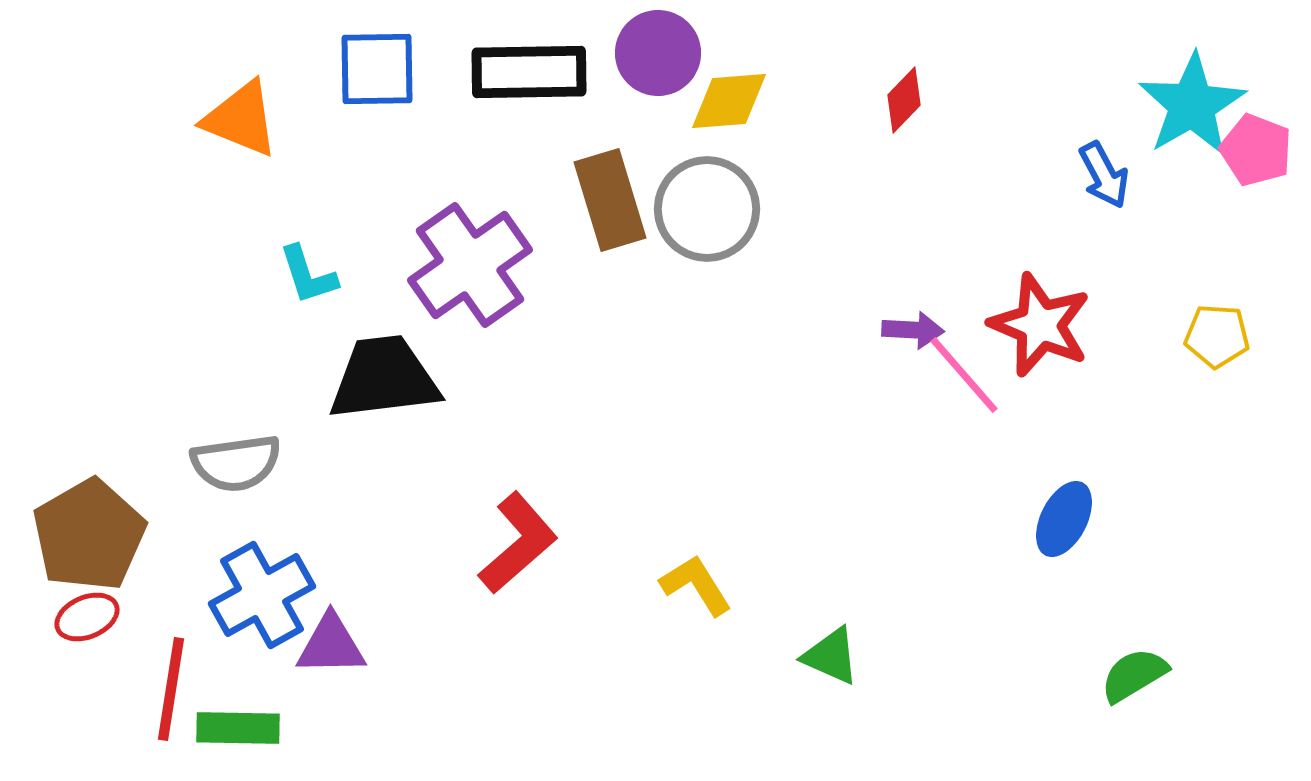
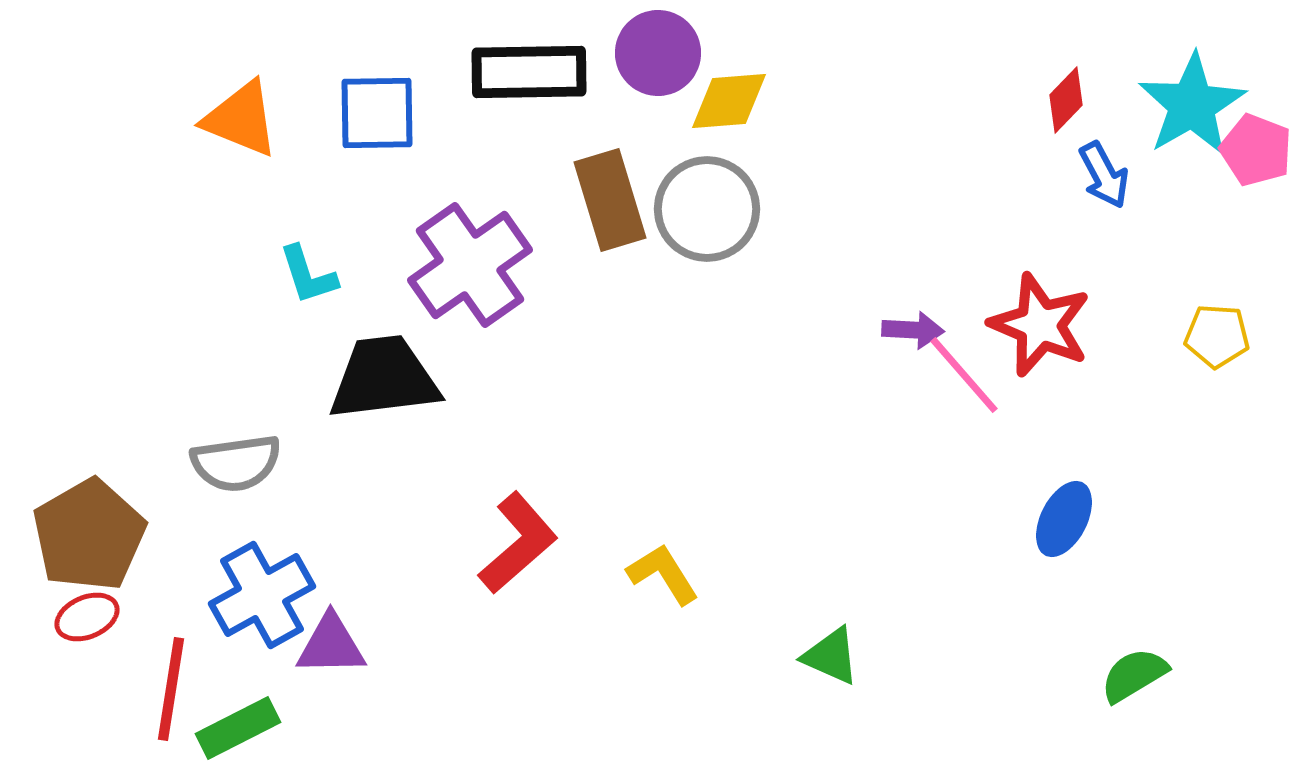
blue square: moved 44 px down
red diamond: moved 162 px right
yellow L-shape: moved 33 px left, 11 px up
green rectangle: rotated 28 degrees counterclockwise
